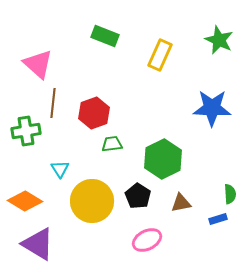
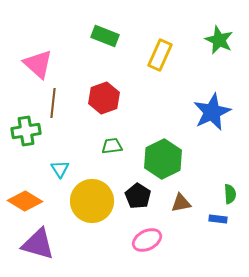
blue star: moved 4 px down; rotated 27 degrees counterclockwise
red hexagon: moved 10 px right, 15 px up
green trapezoid: moved 2 px down
blue rectangle: rotated 24 degrees clockwise
purple triangle: rotated 15 degrees counterclockwise
